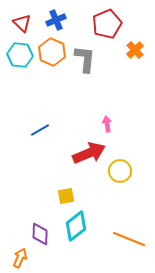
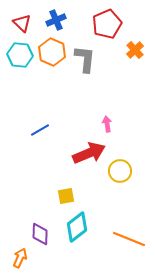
cyan diamond: moved 1 px right, 1 px down
